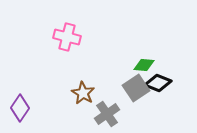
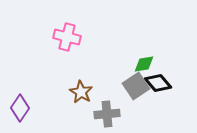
green diamond: moved 1 px up; rotated 15 degrees counterclockwise
black diamond: rotated 28 degrees clockwise
gray square: moved 2 px up
brown star: moved 2 px left, 1 px up
gray cross: rotated 30 degrees clockwise
